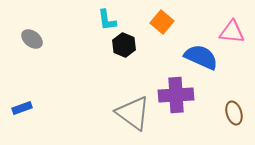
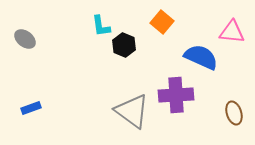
cyan L-shape: moved 6 px left, 6 px down
gray ellipse: moved 7 px left
blue rectangle: moved 9 px right
gray triangle: moved 1 px left, 2 px up
